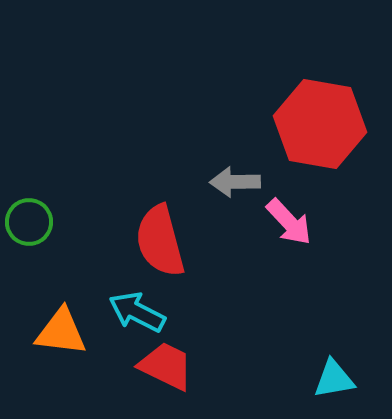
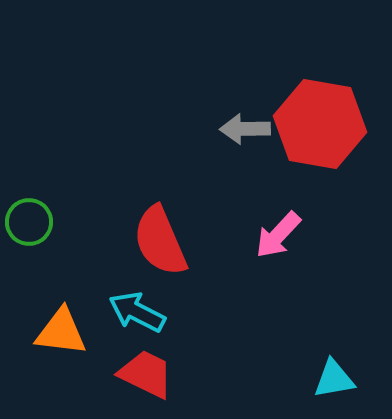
gray arrow: moved 10 px right, 53 px up
pink arrow: moved 11 px left, 13 px down; rotated 86 degrees clockwise
red semicircle: rotated 8 degrees counterclockwise
red trapezoid: moved 20 px left, 8 px down
